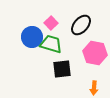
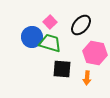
pink square: moved 1 px left, 1 px up
green trapezoid: moved 1 px left, 1 px up
black square: rotated 12 degrees clockwise
orange arrow: moved 7 px left, 10 px up
